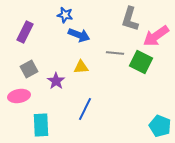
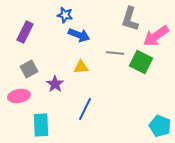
purple star: moved 1 px left, 3 px down
